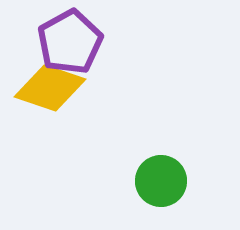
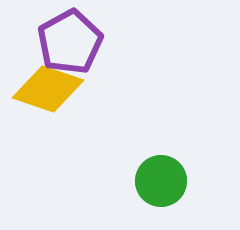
yellow diamond: moved 2 px left, 1 px down
